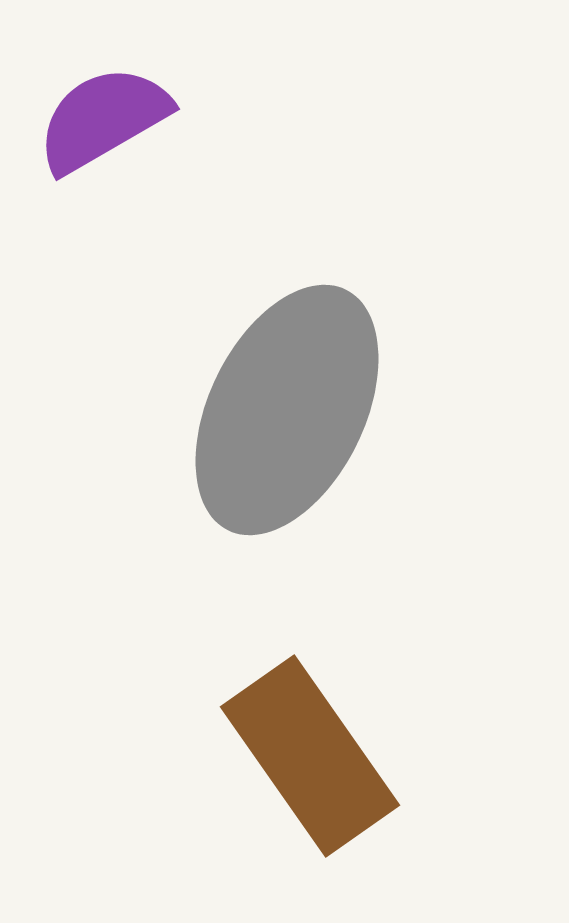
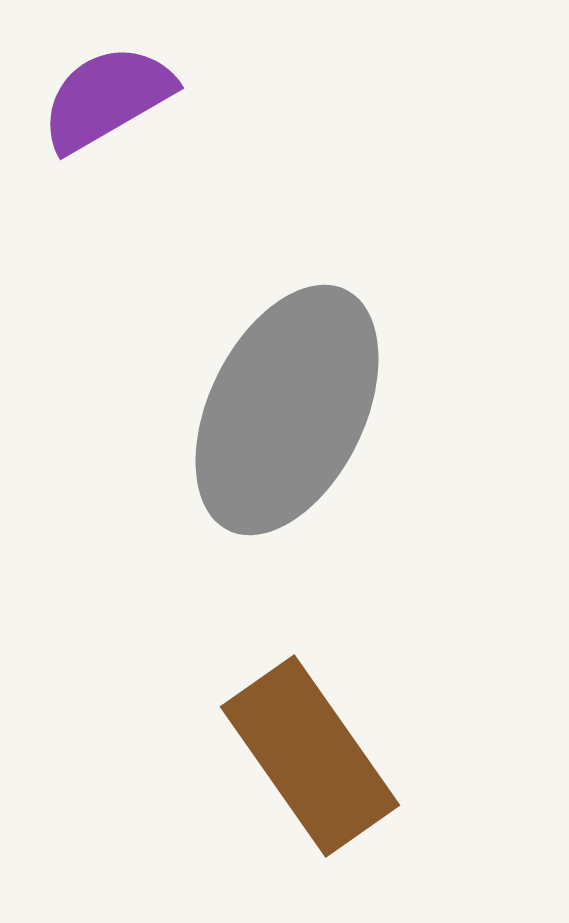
purple semicircle: moved 4 px right, 21 px up
